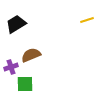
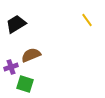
yellow line: rotated 72 degrees clockwise
green square: rotated 18 degrees clockwise
